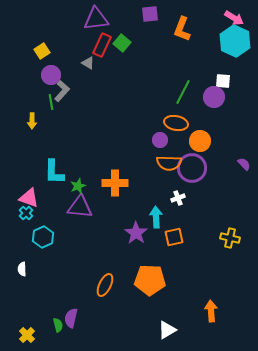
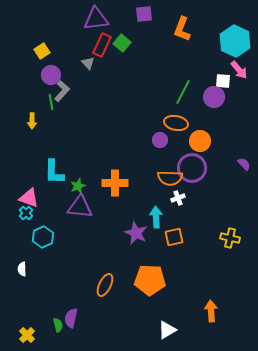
purple square at (150, 14): moved 6 px left
pink arrow at (234, 18): moved 5 px right, 52 px down; rotated 18 degrees clockwise
gray triangle at (88, 63): rotated 16 degrees clockwise
orange semicircle at (169, 163): moved 1 px right, 15 px down
purple star at (136, 233): rotated 10 degrees counterclockwise
